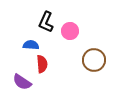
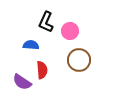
brown circle: moved 15 px left
red semicircle: moved 6 px down
